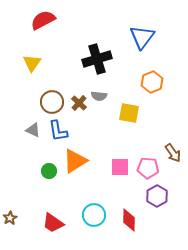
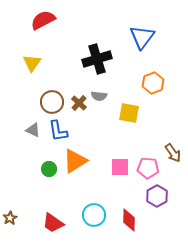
orange hexagon: moved 1 px right, 1 px down
green circle: moved 2 px up
